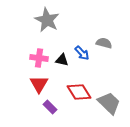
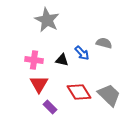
pink cross: moved 5 px left, 2 px down
gray trapezoid: moved 8 px up
